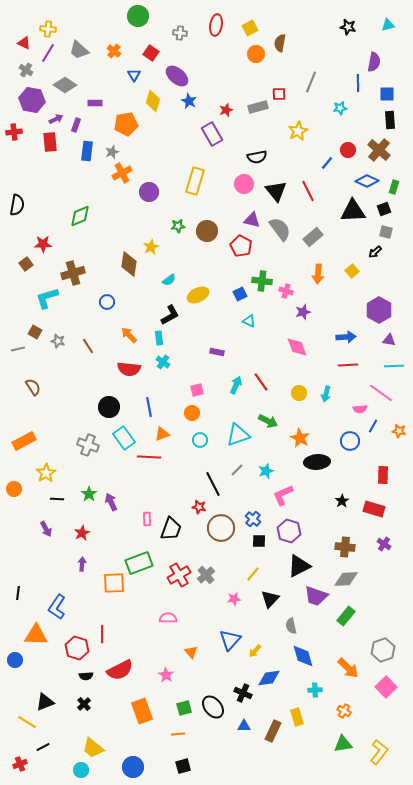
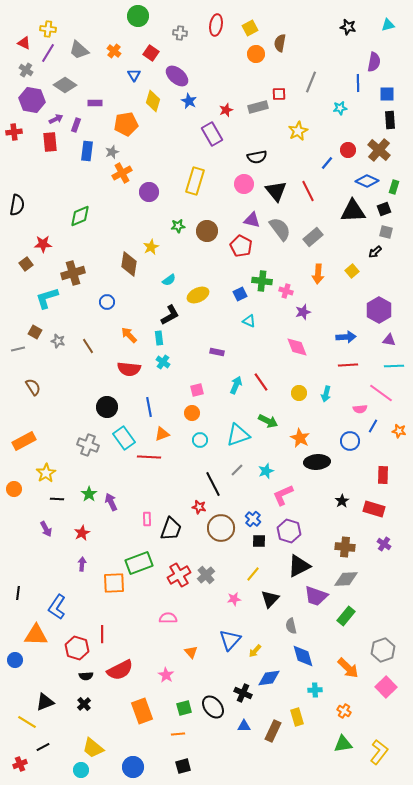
black circle at (109, 407): moved 2 px left
